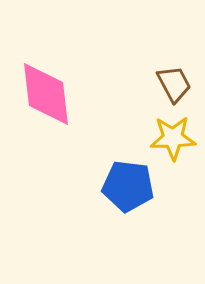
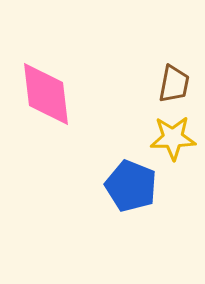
brown trapezoid: rotated 39 degrees clockwise
blue pentagon: moved 3 px right; rotated 15 degrees clockwise
